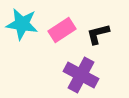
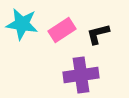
purple cross: rotated 36 degrees counterclockwise
